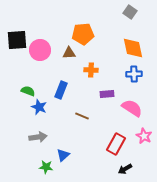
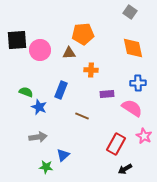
blue cross: moved 4 px right, 9 px down
green semicircle: moved 2 px left, 1 px down
